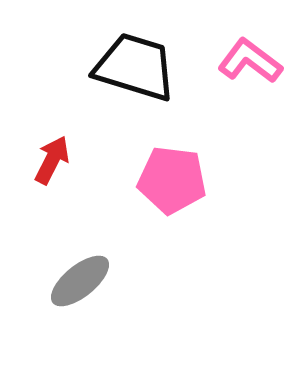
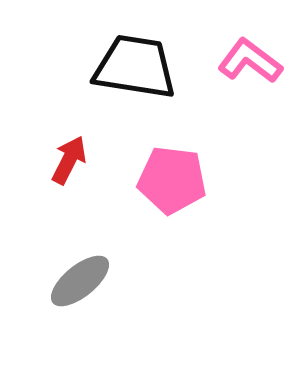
black trapezoid: rotated 8 degrees counterclockwise
red arrow: moved 17 px right
